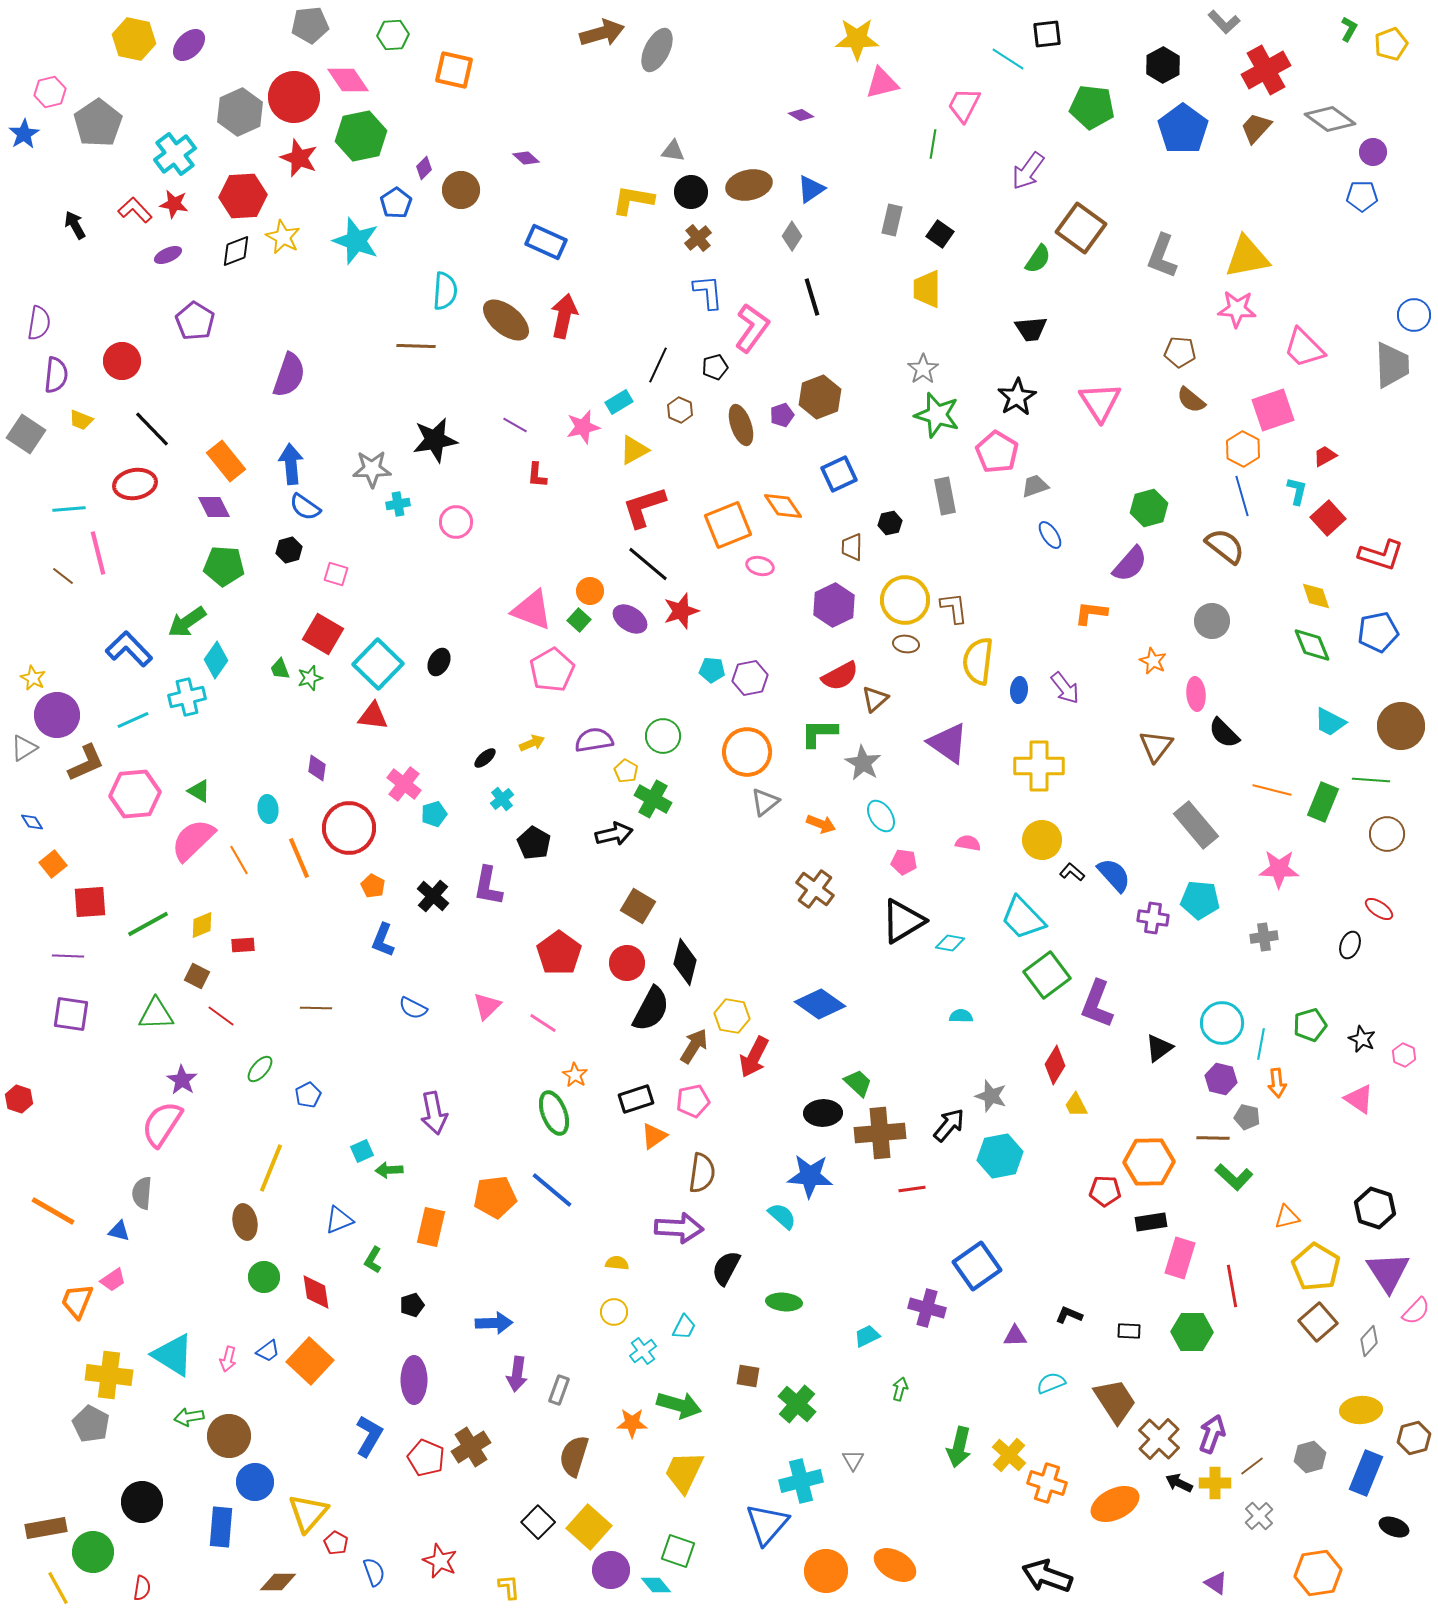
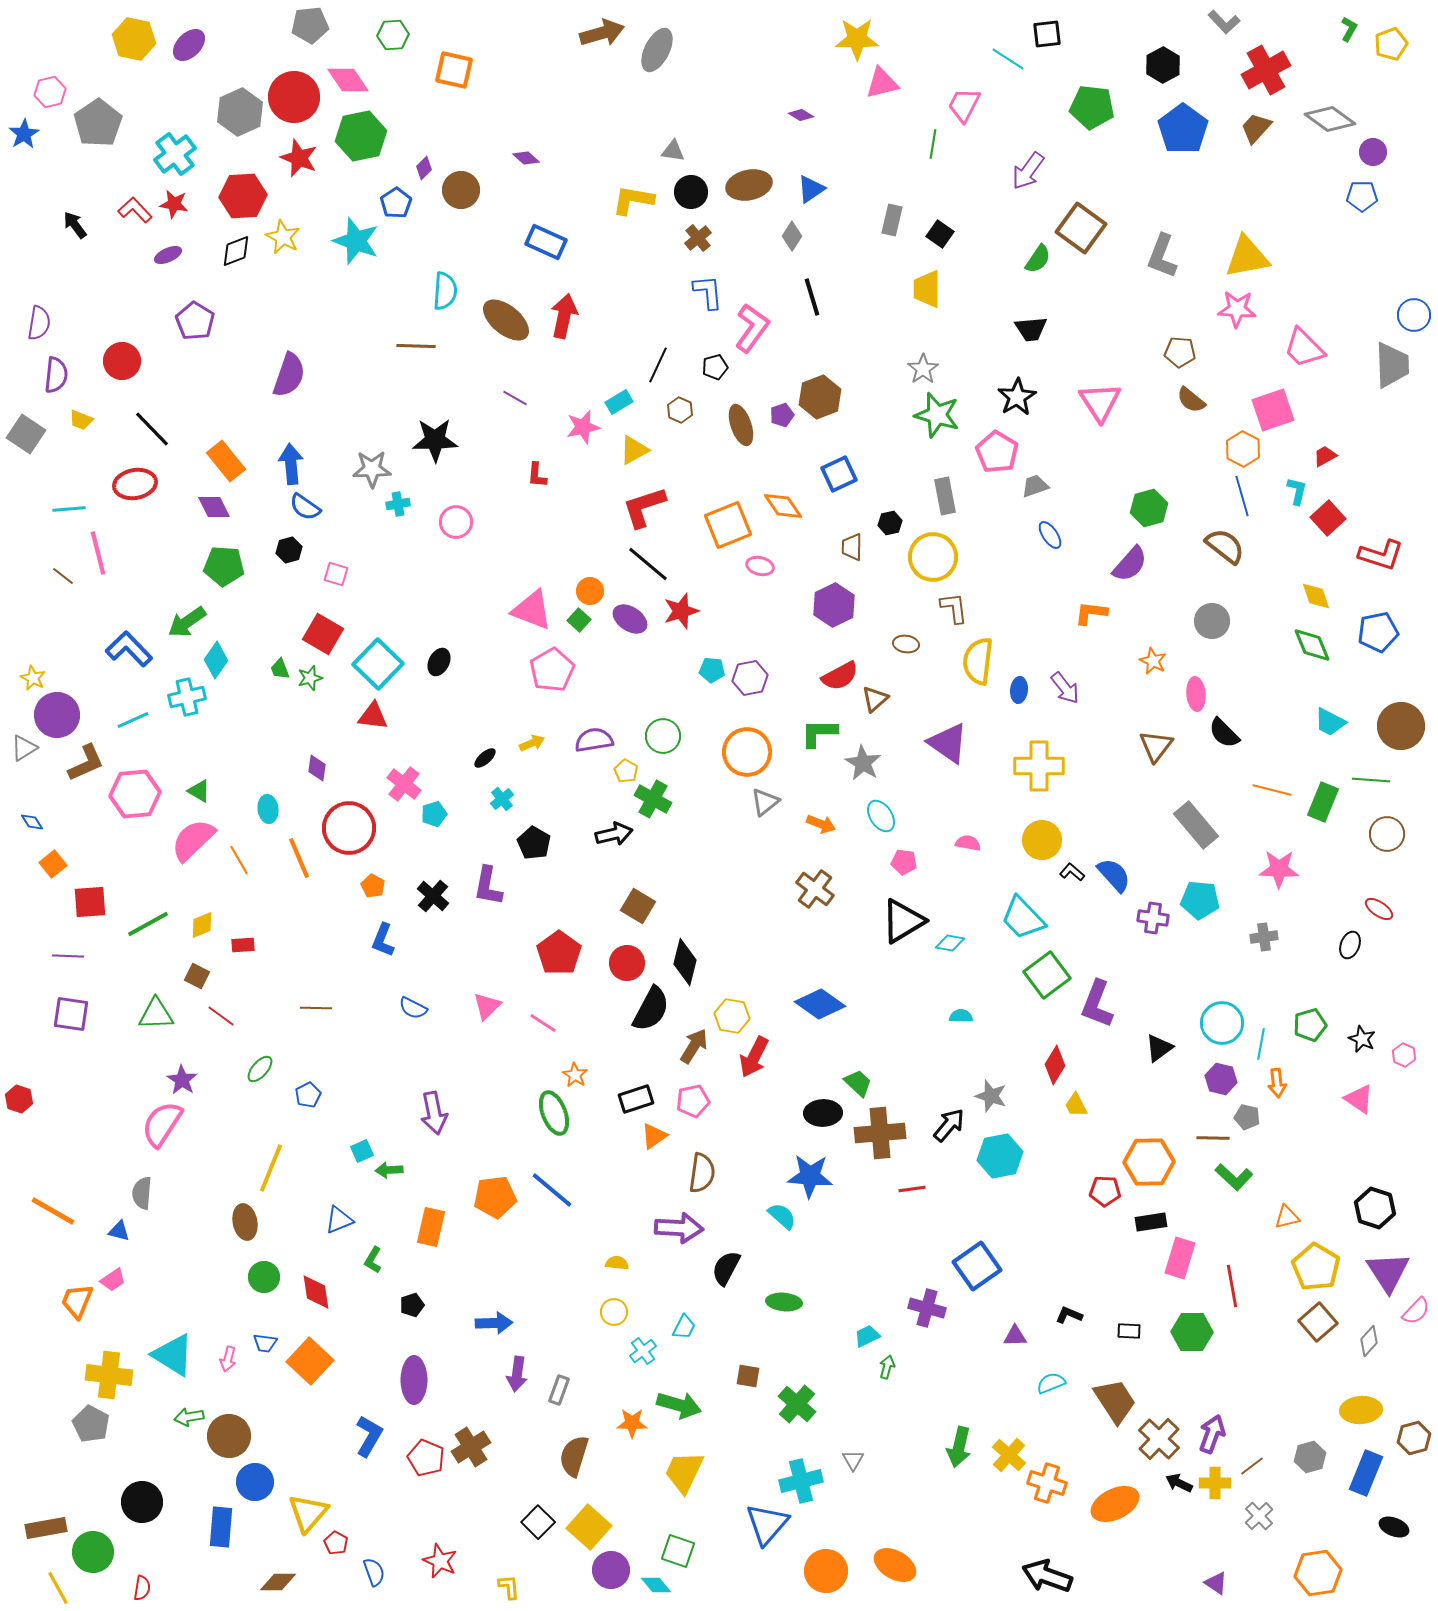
black arrow at (75, 225): rotated 8 degrees counterclockwise
purple line at (515, 425): moved 27 px up
black star at (435, 440): rotated 9 degrees clockwise
yellow circle at (905, 600): moved 28 px right, 43 px up
blue trapezoid at (268, 1351): moved 3 px left, 8 px up; rotated 45 degrees clockwise
green arrow at (900, 1389): moved 13 px left, 22 px up
